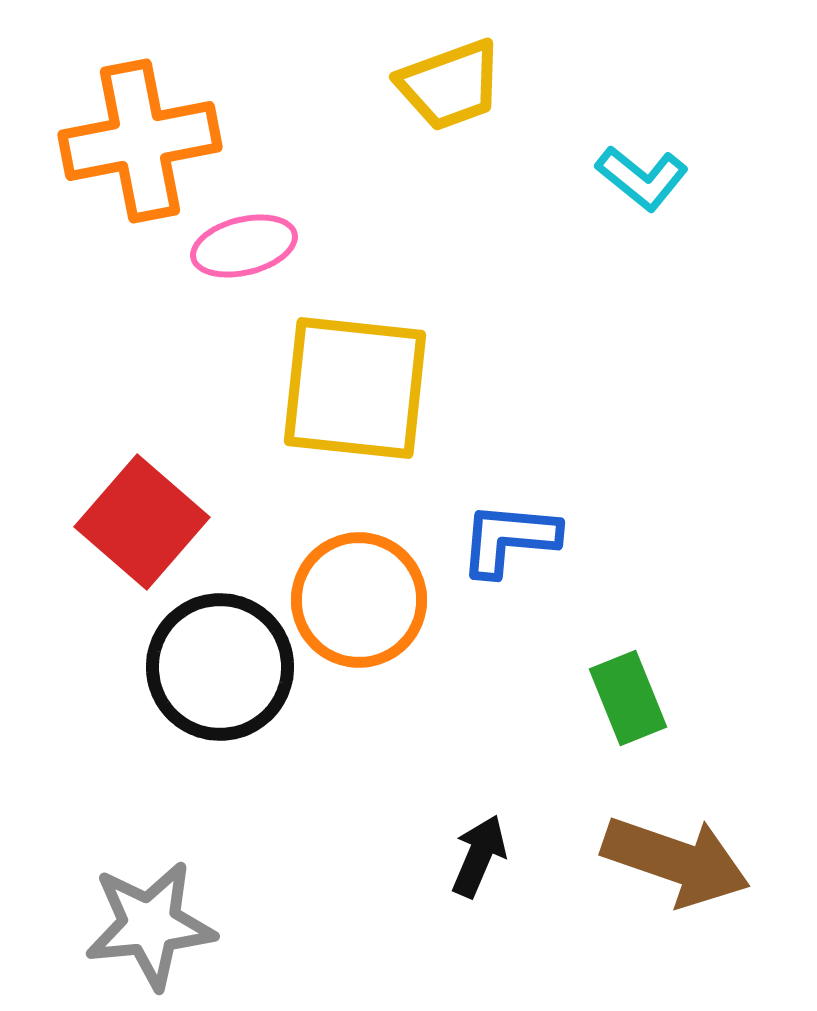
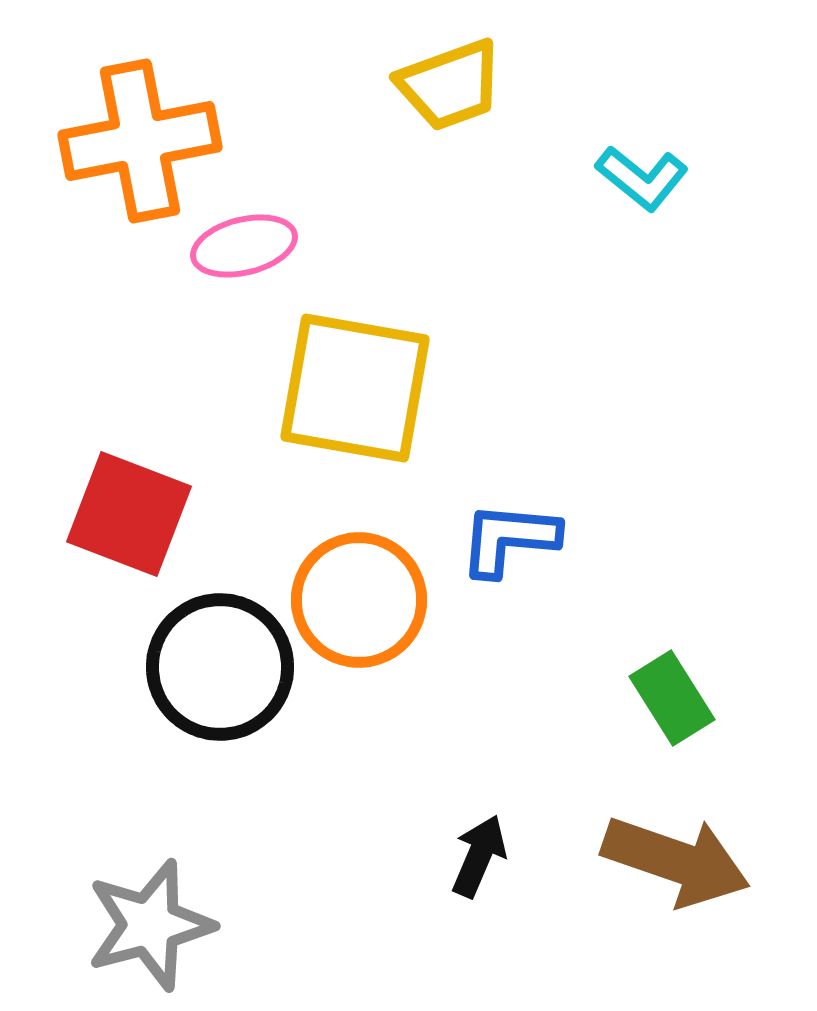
yellow square: rotated 4 degrees clockwise
red square: moved 13 px left, 8 px up; rotated 20 degrees counterclockwise
green rectangle: moved 44 px right; rotated 10 degrees counterclockwise
gray star: rotated 9 degrees counterclockwise
